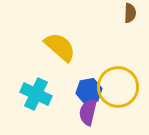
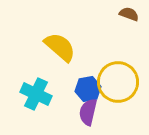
brown semicircle: moved 1 px left, 1 px down; rotated 72 degrees counterclockwise
yellow circle: moved 5 px up
blue hexagon: moved 1 px left, 2 px up
